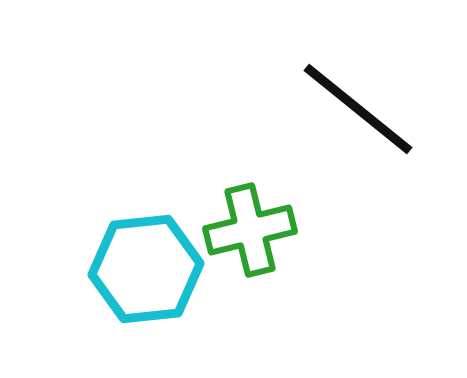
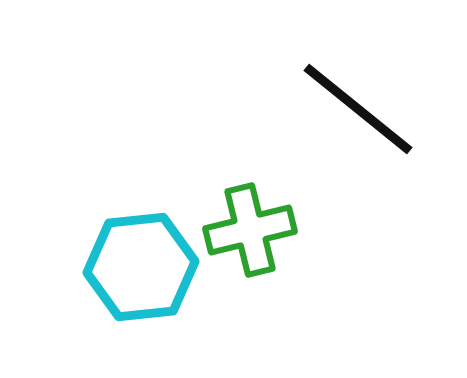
cyan hexagon: moved 5 px left, 2 px up
